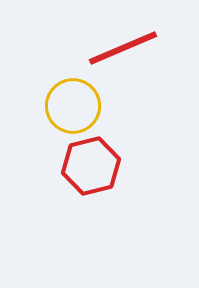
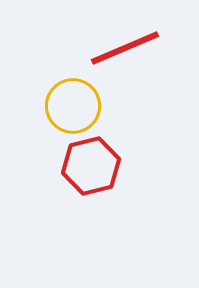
red line: moved 2 px right
